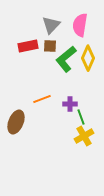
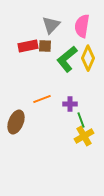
pink semicircle: moved 2 px right, 1 px down
brown square: moved 5 px left
green L-shape: moved 1 px right
green line: moved 3 px down
